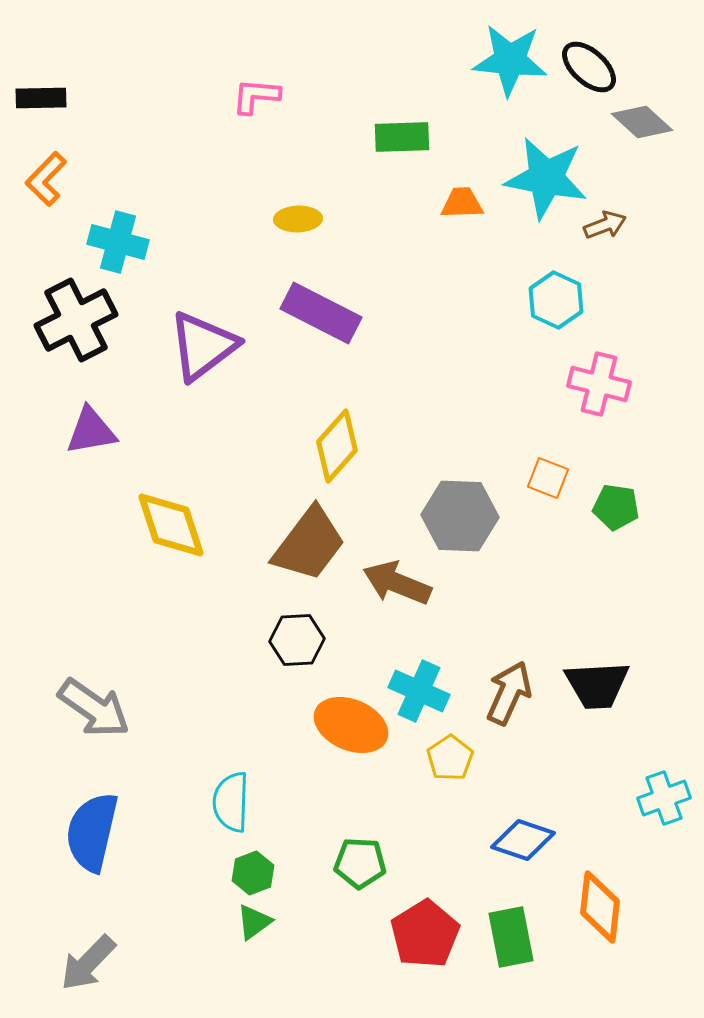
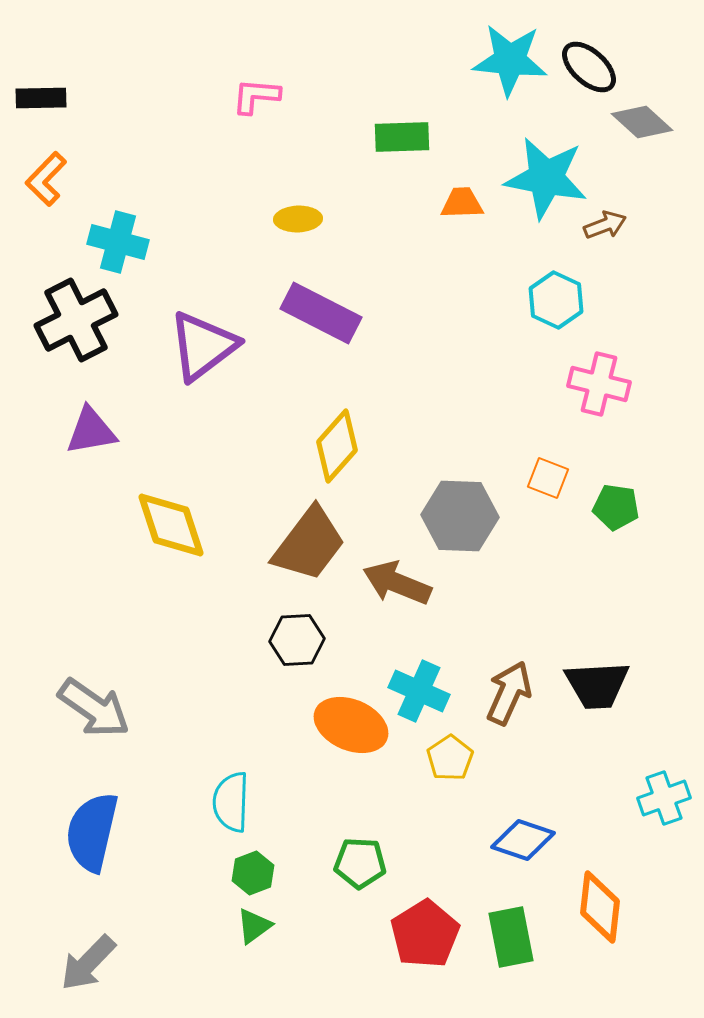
green triangle at (254, 922): moved 4 px down
